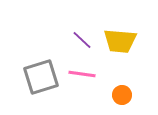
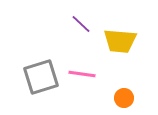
purple line: moved 1 px left, 16 px up
orange circle: moved 2 px right, 3 px down
